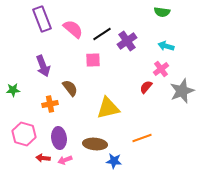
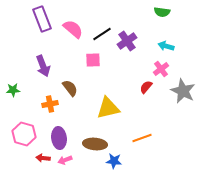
gray star: moved 1 px right; rotated 25 degrees counterclockwise
